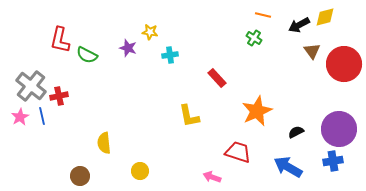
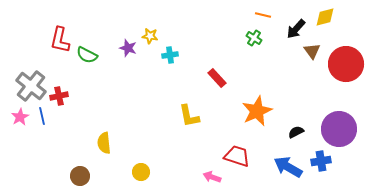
black arrow: moved 3 px left, 4 px down; rotated 20 degrees counterclockwise
yellow star: moved 4 px down
red circle: moved 2 px right
red trapezoid: moved 1 px left, 4 px down
blue cross: moved 12 px left
yellow circle: moved 1 px right, 1 px down
